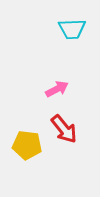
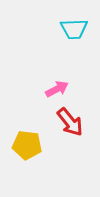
cyan trapezoid: moved 2 px right
red arrow: moved 6 px right, 7 px up
